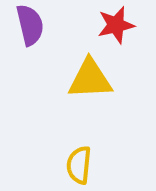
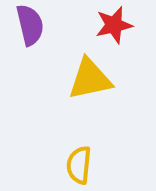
red star: moved 2 px left
yellow triangle: rotated 9 degrees counterclockwise
